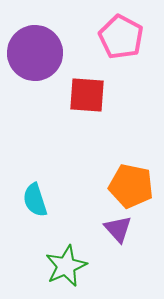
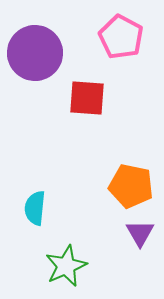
red square: moved 3 px down
cyan semicircle: moved 8 px down; rotated 24 degrees clockwise
purple triangle: moved 22 px right, 4 px down; rotated 12 degrees clockwise
